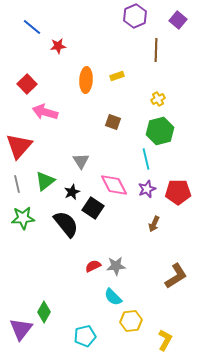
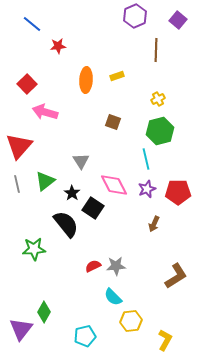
blue line: moved 3 px up
black star: moved 1 px down; rotated 14 degrees counterclockwise
green star: moved 11 px right, 31 px down
